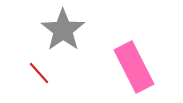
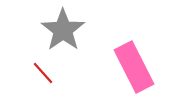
red line: moved 4 px right
